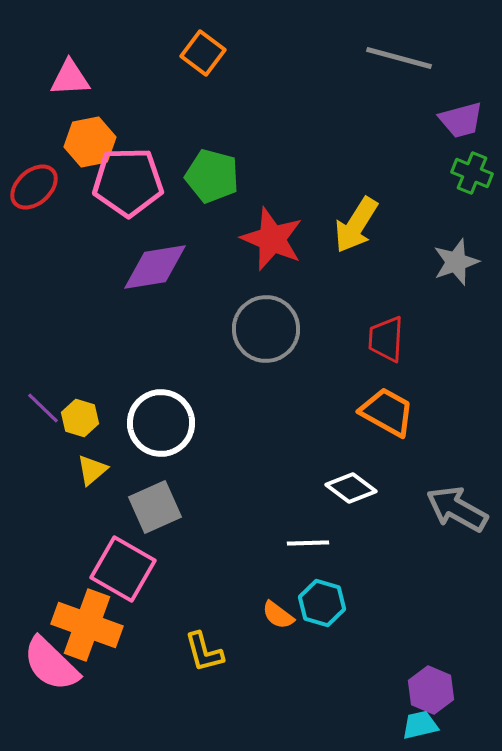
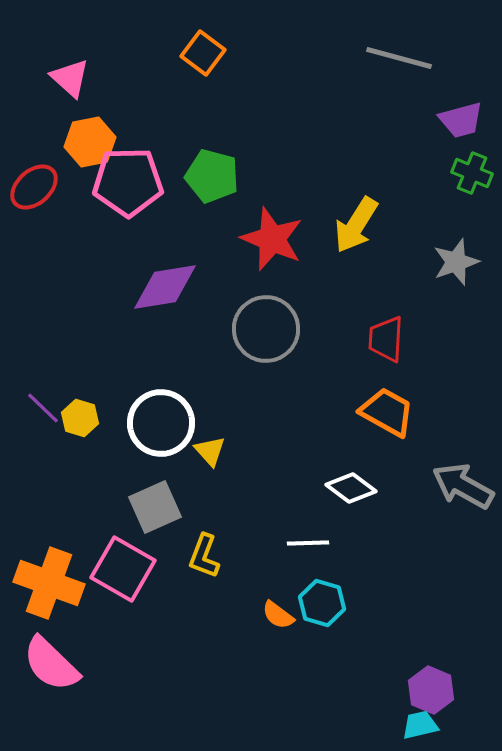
pink triangle: rotated 45 degrees clockwise
purple diamond: moved 10 px right, 20 px down
yellow triangle: moved 118 px right, 19 px up; rotated 32 degrees counterclockwise
gray arrow: moved 6 px right, 23 px up
orange cross: moved 38 px left, 42 px up
yellow L-shape: moved 96 px up; rotated 36 degrees clockwise
